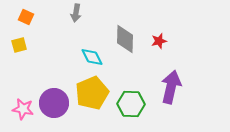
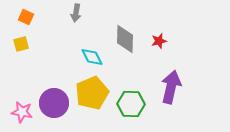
yellow square: moved 2 px right, 1 px up
pink star: moved 1 px left, 3 px down
